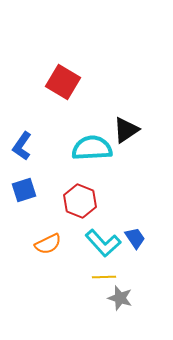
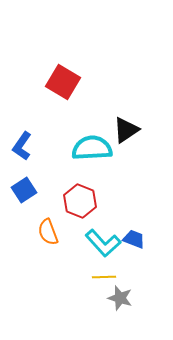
blue square: rotated 15 degrees counterclockwise
blue trapezoid: moved 1 px left, 1 px down; rotated 35 degrees counterclockwise
orange semicircle: moved 12 px up; rotated 96 degrees clockwise
